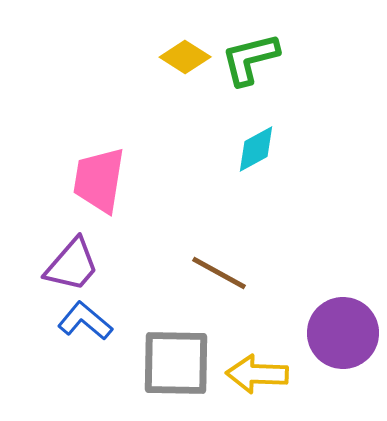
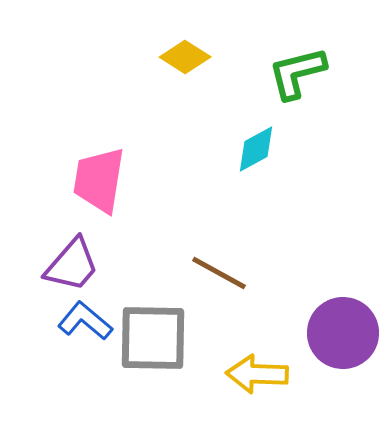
green L-shape: moved 47 px right, 14 px down
gray square: moved 23 px left, 25 px up
